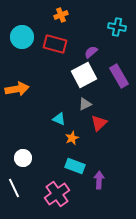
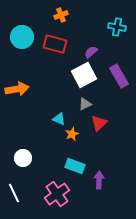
orange star: moved 4 px up
white line: moved 5 px down
